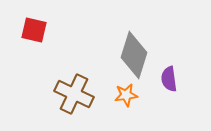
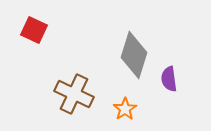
red square: rotated 12 degrees clockwise
orange star: moved 1 px left, 14 px down; rotated 25 degrees counterclockwise
